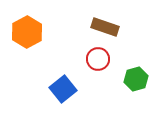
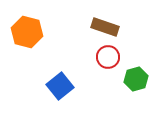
orange hexagon: rotated 16 degrees counterclockwise
red circle: moved 10 px right, 2 px up
blue square: moved 3 px left, 3 px up
